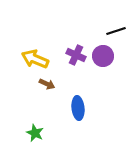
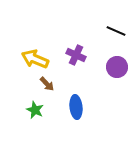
black line: rotated 42 degrees clockwise
purple circle: moved 14 px right, 11 px down
brown arrow: rotated 21 degrees clockwise
blue ellipse: moved 2 px left, 1 px up
green star: moved 23 px up
